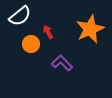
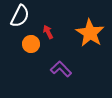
white semicircle: rotated 25 degrees counterclockwise
orange star: moved 4 px down; rotated 16 degrees counterclockwise
purple L-shape: moved 1 px left, 6 px down
